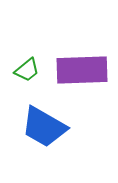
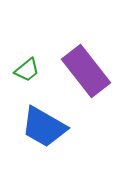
purple rectangle: moved 4 px right, 1 px down; rotated 54 degrees clockwise
